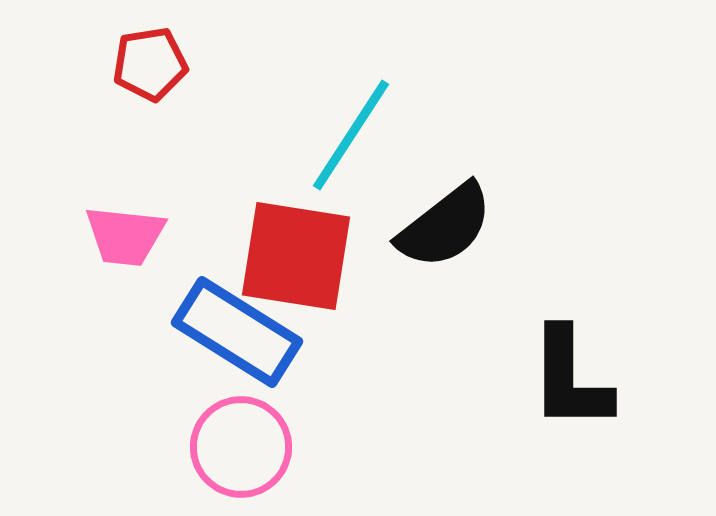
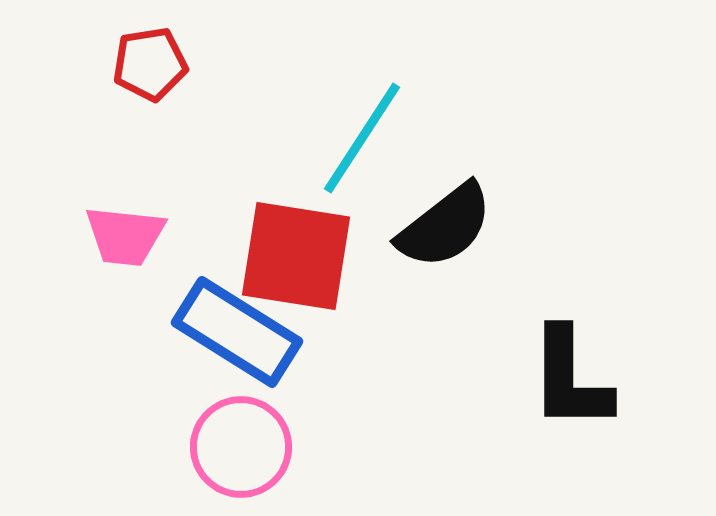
cyan line: moved 11 px right, 3 px down
